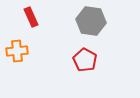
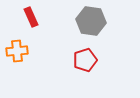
red pentagon: rotated 25 degrees clockwise
